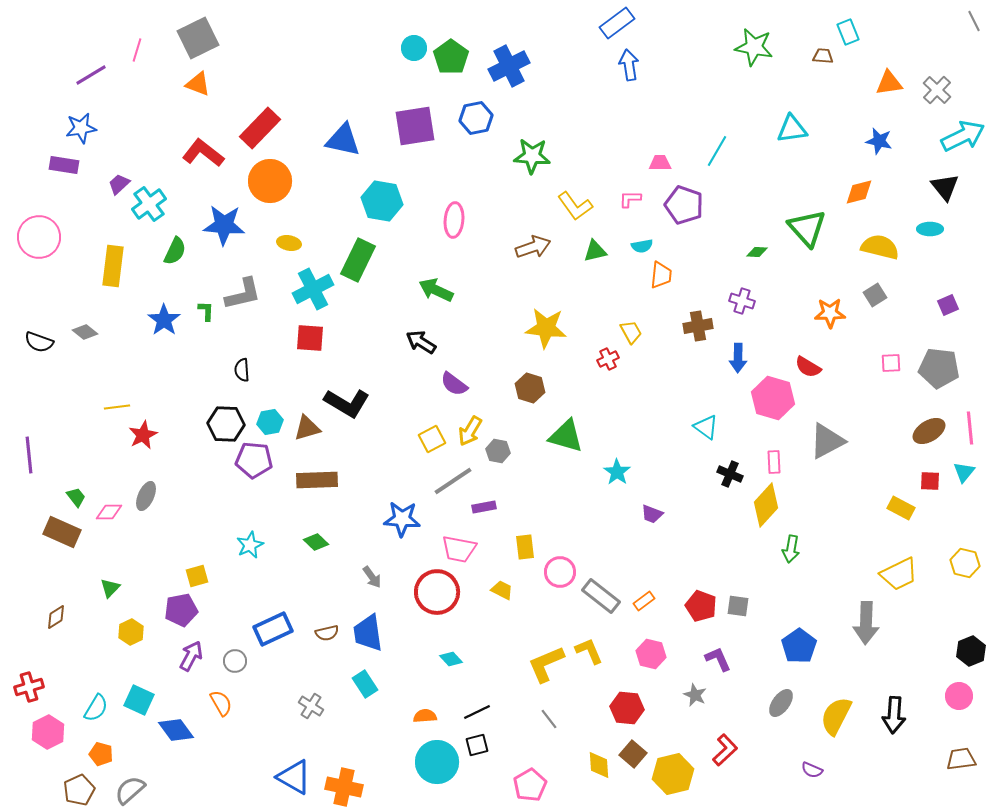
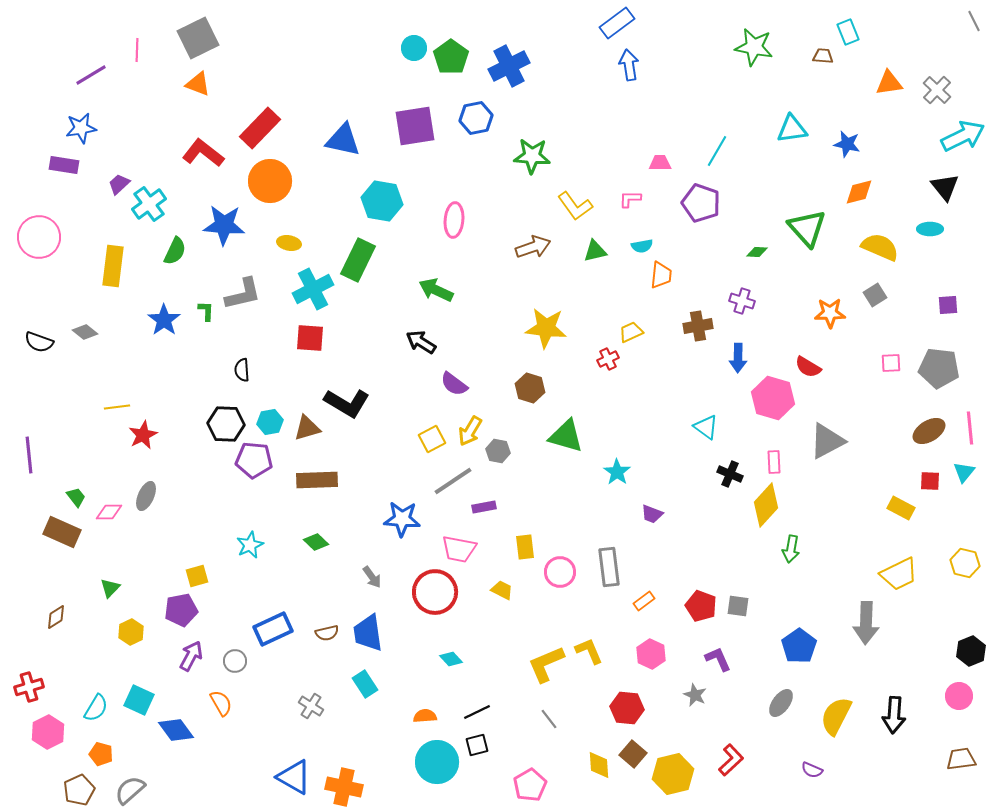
pink line at (137, 50): rotated 15 degrees counterclockwise
blue star at (879, 141): moved 32 px left, 3 px down
purple pentagon at (684, 205): moved 17 px right, 2 px up
yellow semicircle at (880, 247): rotated 9 degrees clockwise
purple square at (948, 305): rotated 20 degrees clockwise
yellow trapezoid at (631, 332): rotated 85 degrees counterclockwise
red circle at (437, 592): moved 2 px left
gray rectangle at (601, 596): moved 8 px right, 29 px up; rotated 45 degrees clockwise
pink hexagon at (651, 654): rotated 12 degrees clockwise
red L-shape at (725, 750): moved 6 px right, 10 px down
